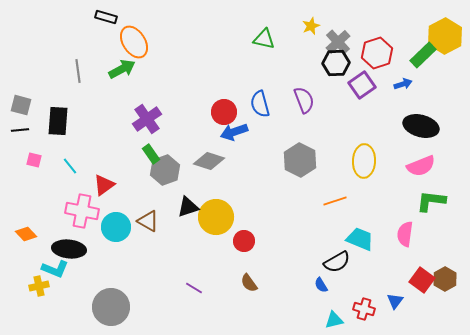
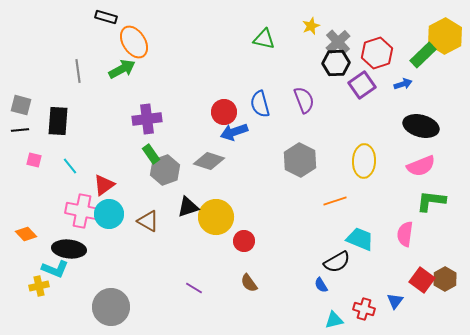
purple cross at (147, 119): rotated 28 degrees clockwise
cyan circle at (116, 227): moved 7 px left, 13 px up
